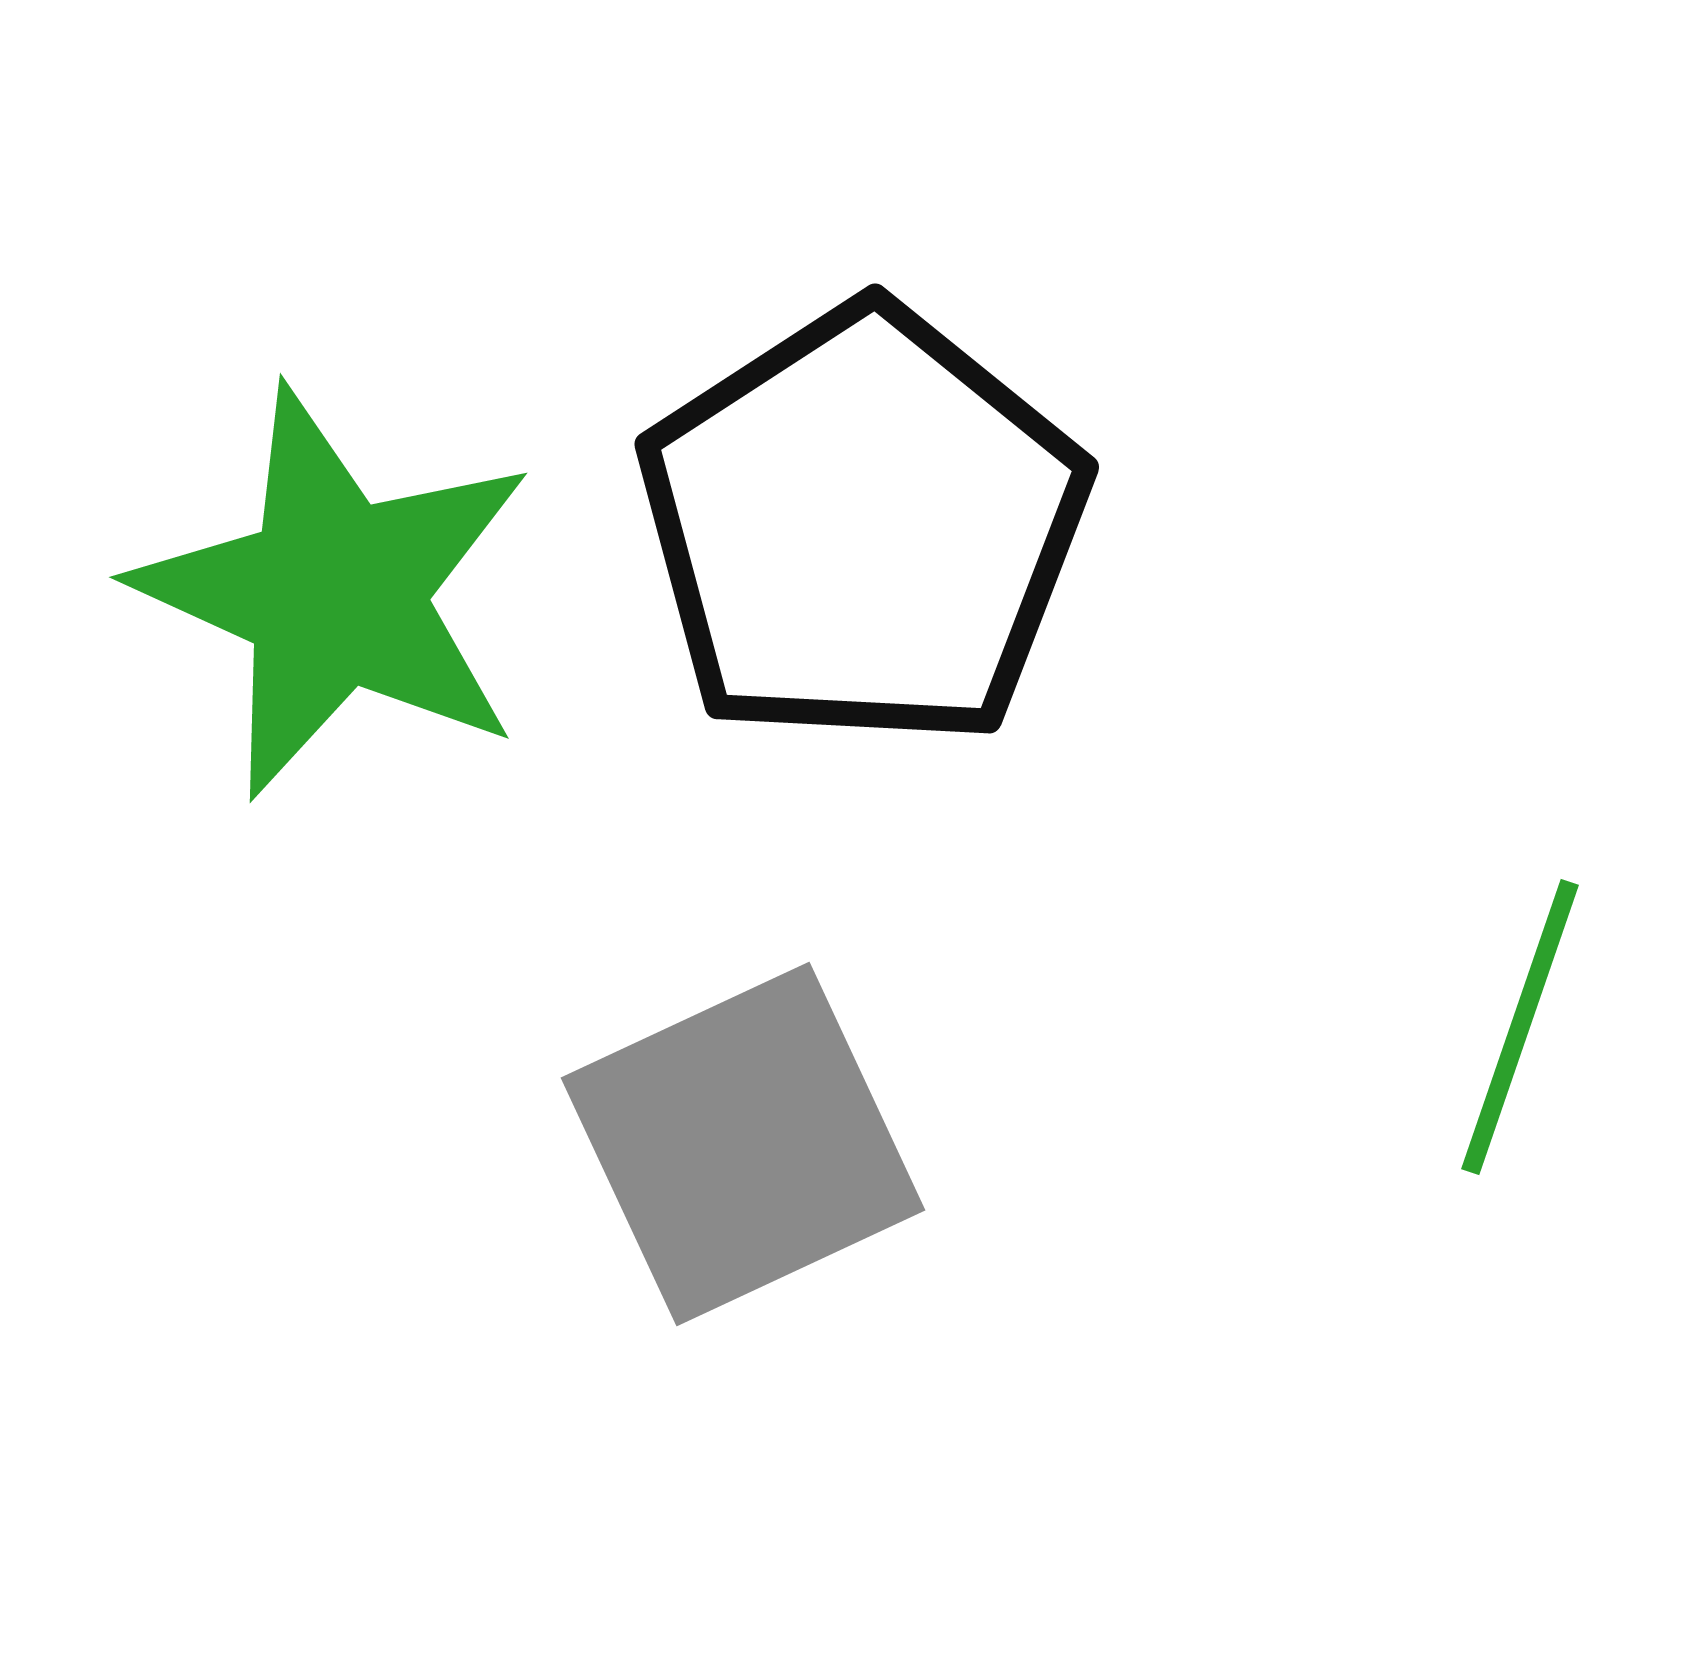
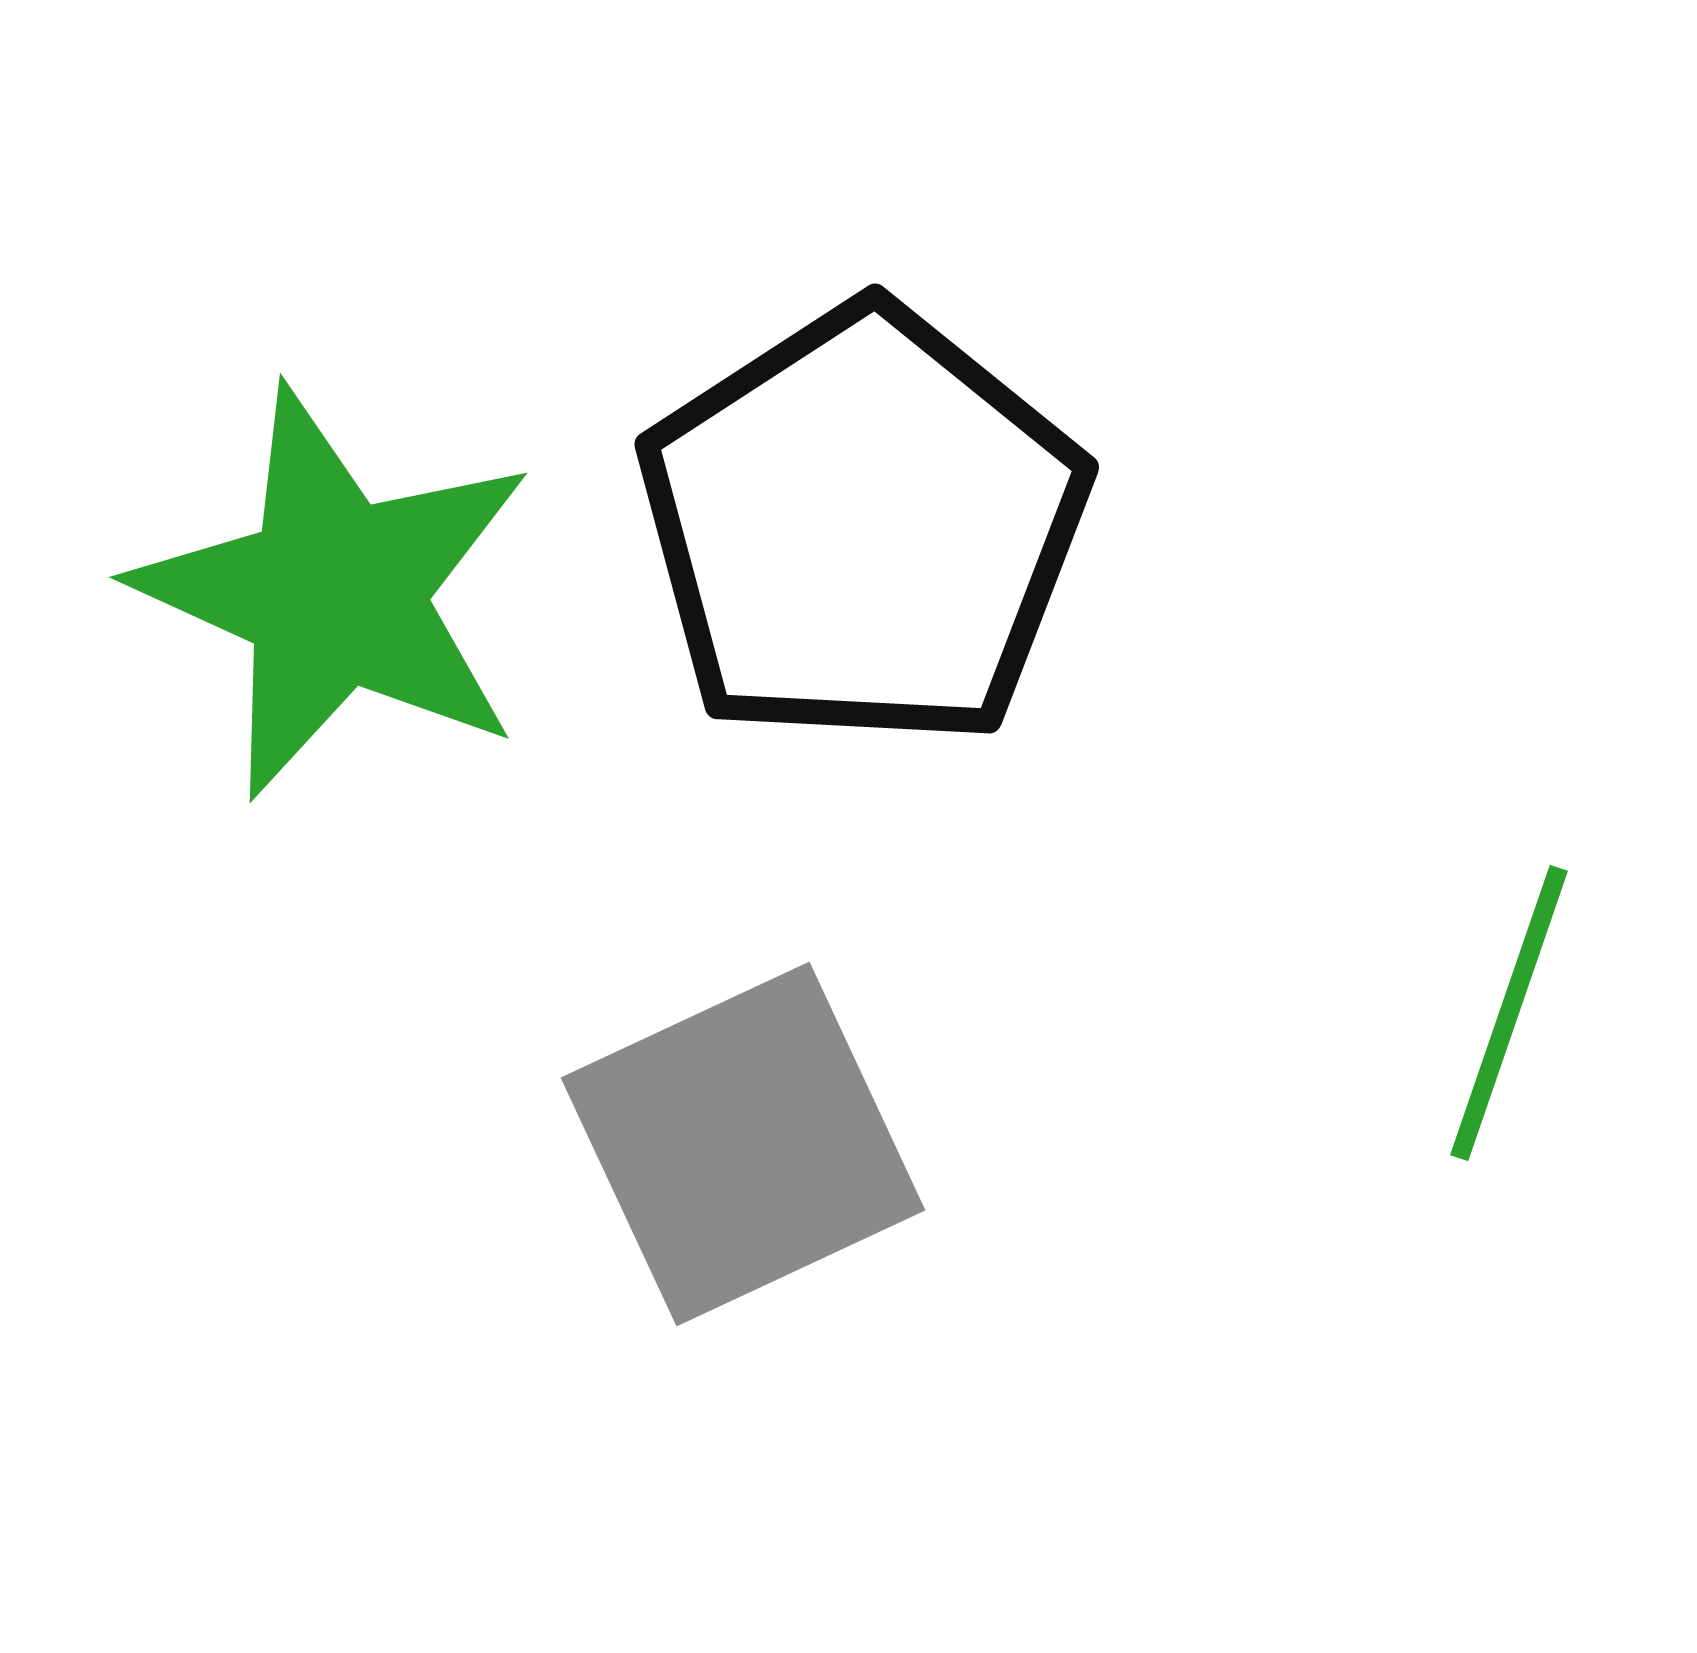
green line: moved 11 px left, 14 px up
